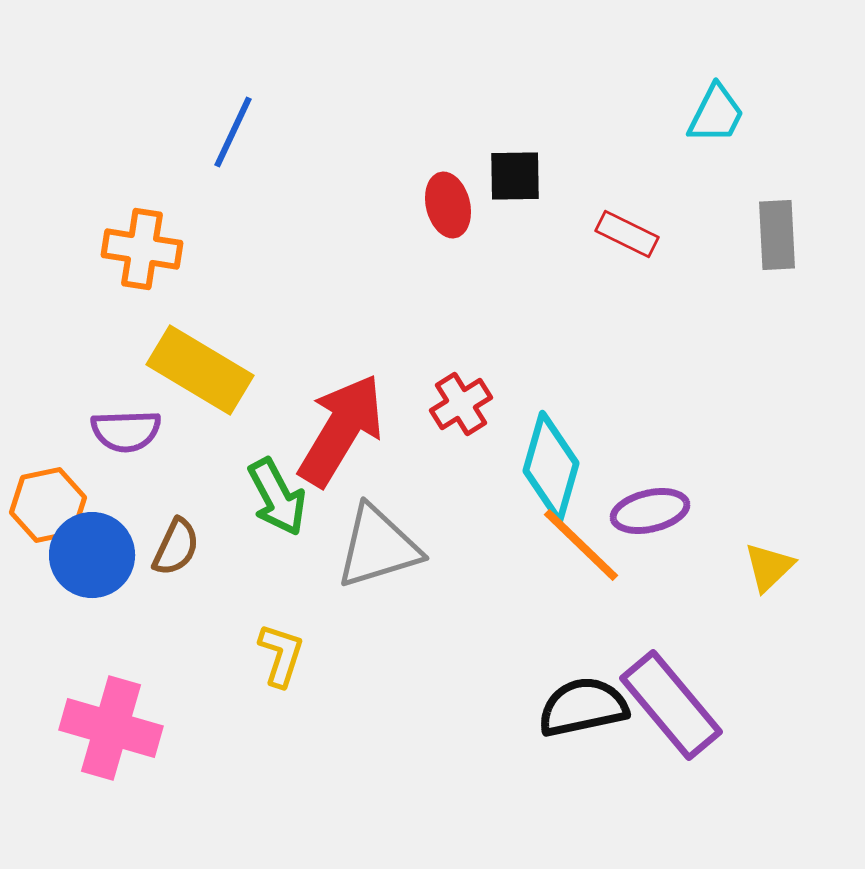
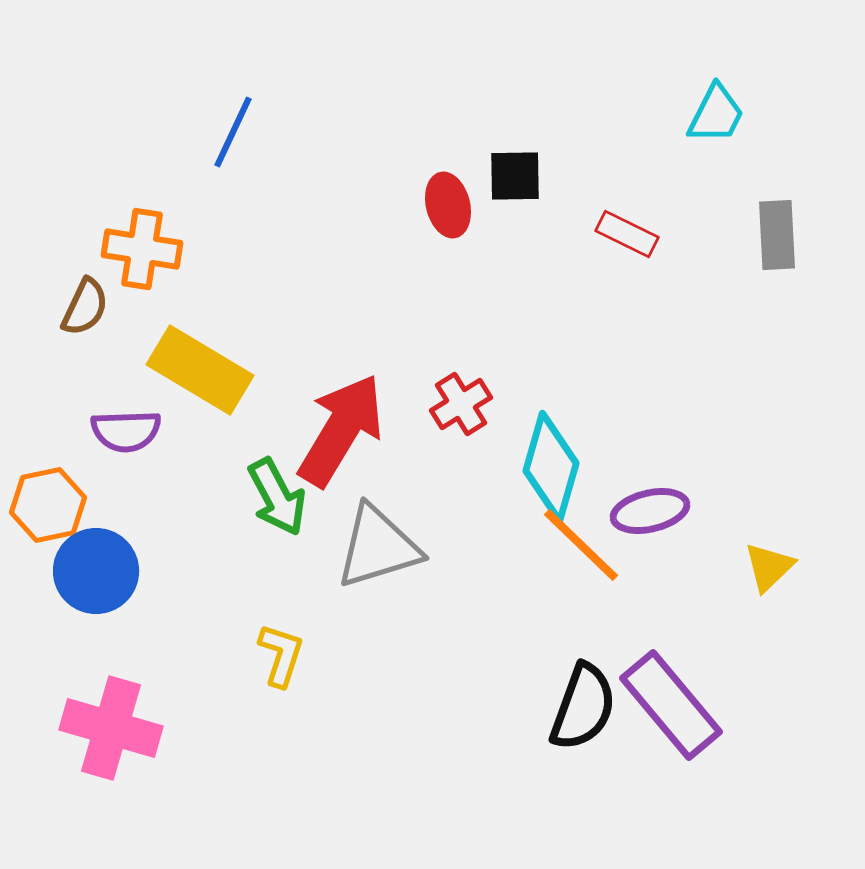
brown semicircle: moved 91 px left, 240 px up
blue circle: moved 4 px right, 16 px down
black semicircle: rotated 122 degrees clockwise
